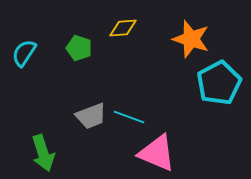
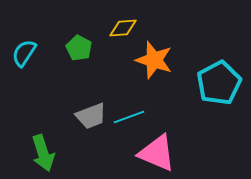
orange star: moved 37 px left, 21 px down
green pentagon: rotated 10 degrees clockwise
cyan line: rotated 40 degrees counterclockwise
